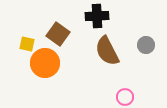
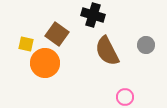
black cross: moved 4 px left, 1 px up; rotated 20 degrees clockwise
brown square: moved 1 px left
yellow square: moved 1 px left
